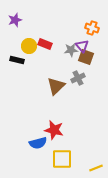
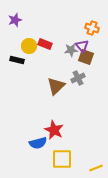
red star: rotated 12 degrees clockwise
